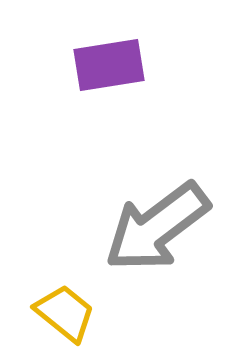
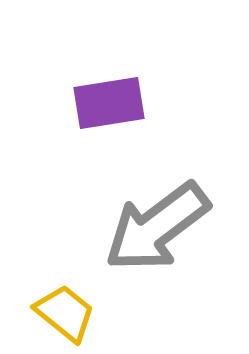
purple rectangle: moved 38 px down
